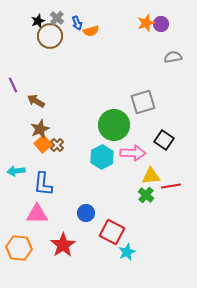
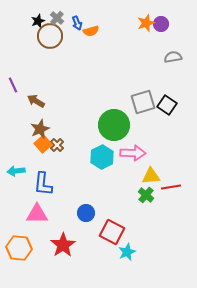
black square: moved 3 px right, 35 px up
red line: moved 1 px down
